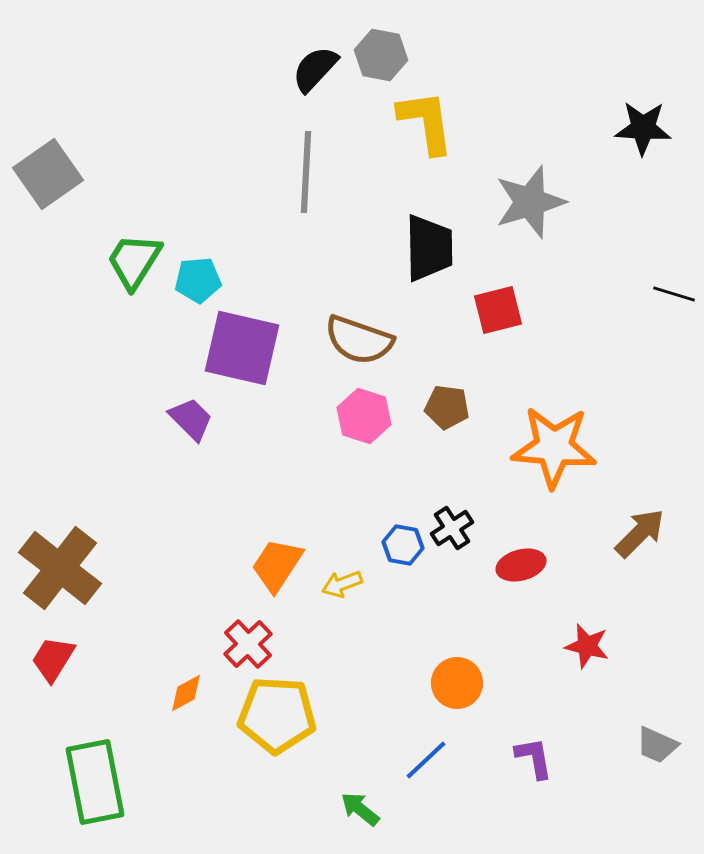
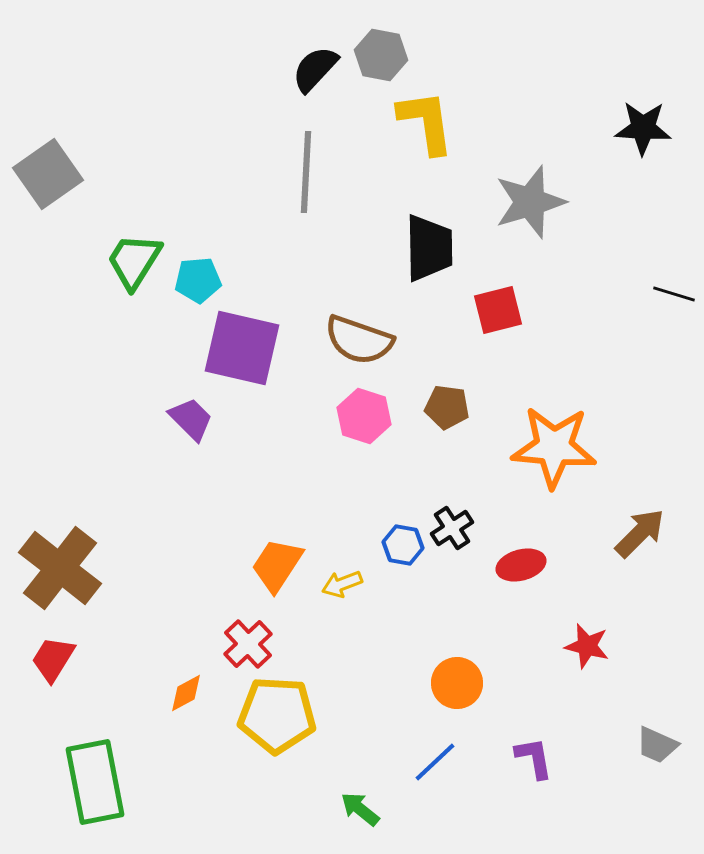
blue line: moved 9 px right, 2 px down
